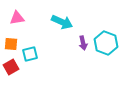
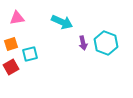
orange square: rotated 24 degrees counterclockwise
